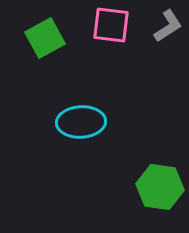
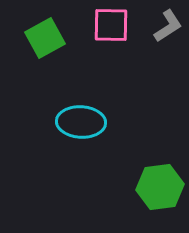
pink square: rotated 6 degrees counterclockwise
cyan ellipse: rotated 6 degrees clockwise
green hexagon: rotated 15 degrees counterclockwise
